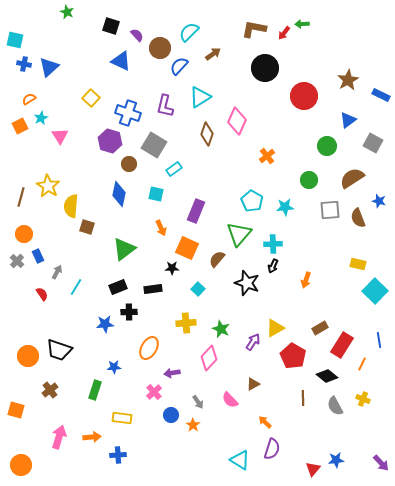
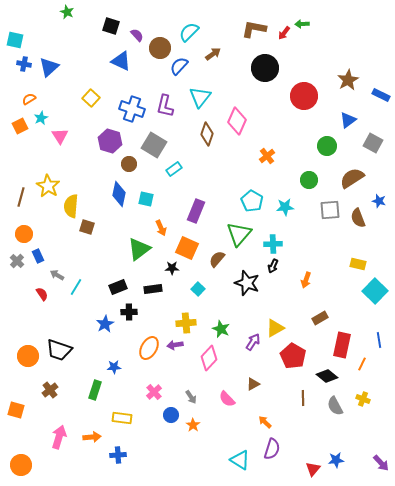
cyan triangle at (200, 97): rotated 20 degrees counterclockwise
blue cross at (128, 113): moved 4 px right, 4 px up
cyan square at (156, 194): moved 10 px left, 5 px down
green triangle at (124, 249): moved 15 px right
gray arrow at (57, 272): moved 3 px down; rotated 88 degrees counterclockwise
blue star at (105, 324): rotated 24 degrees counterclockwise
brown rectangle at (320, 328): moved 10 px up
red rectangle at (342, 345): rotated 20 degrees counterclockwise
purple arrow at (172, 373): moved 3 px right, 28 px up
pink semicircle at (230, 400): moved 3 px left, 1 px up
gray arrow at (198, 402): moved 7 px left, 5 px up
